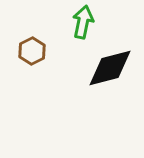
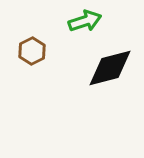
green arrow: moved 2 px right, 1 px up; rotated 60 degrees clockwise
